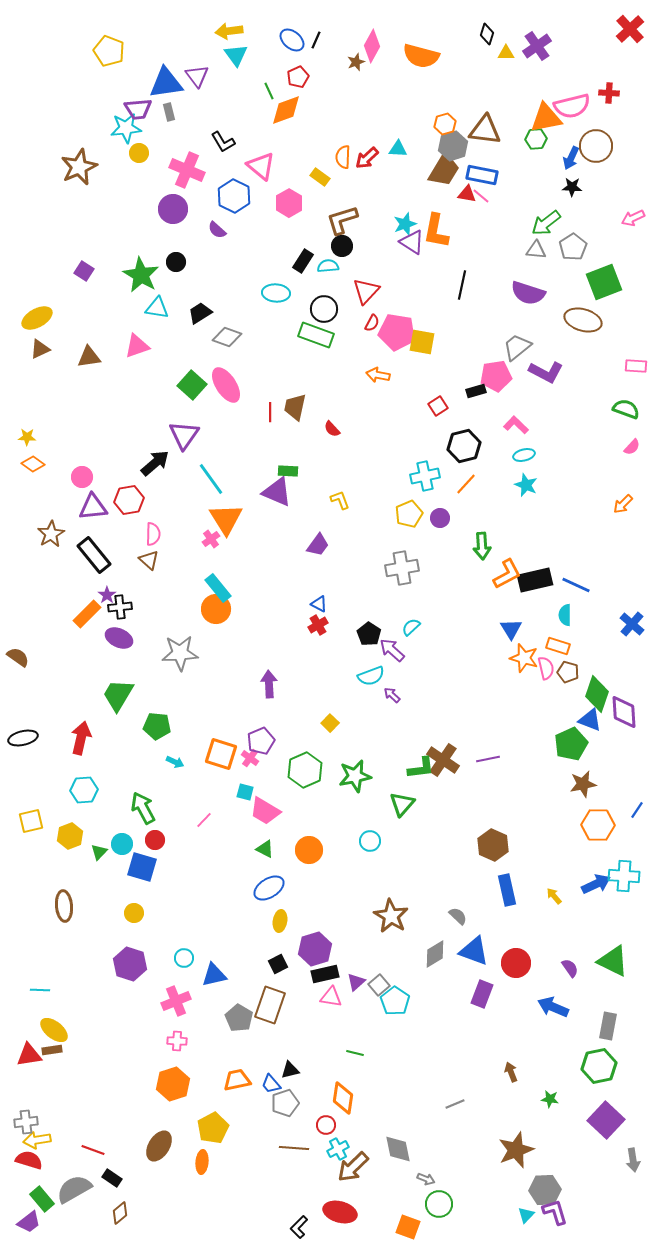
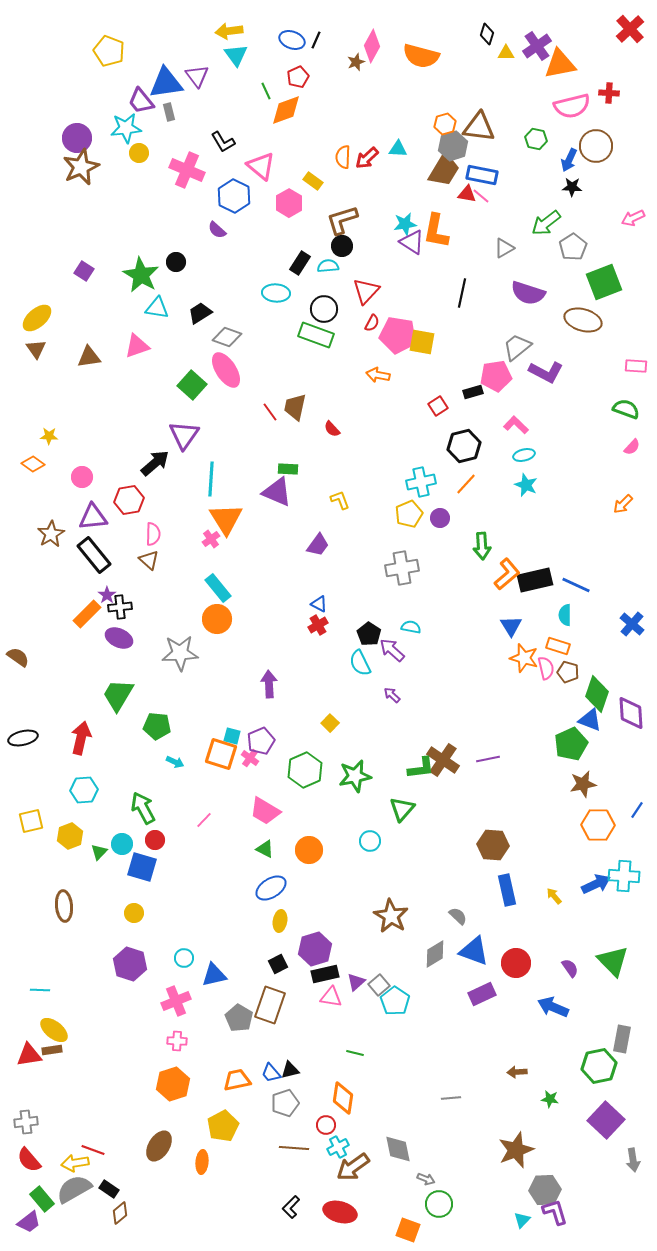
blue ellipse at (292, 40): rotated 20 degrees counterclockwise
green line at (269, 91): moved 3 px left
purple trapezoid at (138, 109): moved 3 px right, 8 px up; rotated 56 degrees clockwise
orange triangle at (546, 118): moved 14 px right, 54 px up
brown triangle at (485, 130): moved 6 px left, 3 px up
green hexagon at (536, 139): rotated 15 degrees clockwise
blue arrow at (571, 158): moved 2 px left, 2 px down
brown star at (79, 167): moved 2 px right
yellow rectangle at (320, 177): moved 7 px left, 4 px down
purple circle at (173, 209): moved 96 px left, 71 px up
cyan star at (405, 224): rotated 10 degrees clockwise
gray triangle at (536, 250): moved 32 px left, 2 px up; rotated 35 degrees counterclockwise
black rectangle at (303, 261): moved 3 px left, 2 px down
black line at (462, 285): moved 8 px down
yellow ellipse at (37, 318): rotated 12 degrees counterclockwise
pink pentagon at (397, 332): moved 1 px right, 3 px down
brown triangle at (40, 349): moved 4 px left; rotated 40 degrees counterclockwise
pink ellipse at (226, 385): moved 15 px up
black rectangle at (476, 391): moved 3 px left, 1 px down
red line at (270, 412): rotated 36 degrees counterclockwise
yellow star at (27, 437): moved 22 px right, 1 px up
green rectangle at (288, 471): moved 2 px up
cyan cross at (425, 476): moved 4 px left, 6 px down
cyan line at (211, 479): rotated 40 degrees clockwise
purple triangle at (93, 507): moved 10 px down
orange L-shape at (507, 574): rotated 12 degrees counterclockwise
orange circle at (216, 609): moved 1 px right, 10 px down
cyan semicircle at (411, 627): rotated 54 degrees clockwise
blue triangle at (511, 629): moved 3 px up
cyan semicircle at (371, 676): moved 11 px left, 13 px up; rotated 84 degrees clockwise
purple diamond at (624, 712): moved 7 px right, 1 px down
cyan square at (245, 792): moved 13 px left, 56 px up
green triangle at (402, 804): moved 5 px down
brown hexagon at (493, 845): rotated 20 degrees counterclockwise
blue ellipse at (269, 888): moved 2 px right
green triangle at (613, 961): rotated 20 degrees clockwise
purple rectangle at (482, 994): rotated 44 degrees clockwise
gray rectangle at (608, 1026): moved 14 px right, 13 px down
brown arrow at (511, 1072): moved 6 px right; rotated 72 degrees counterclockwise
blue trapezoid at (271, 1084): moved 11 px up
gray line at (455, 1104): moved 4 px left, 6 px up; rotated 18 degrees clockwise
yellow pentagon at (213, 1128): moved 10 px right, 2 px up
yellow arrow at (37, 1140): moved 38 px right, 23 px down
cyan cross at (338, 1149): moved 2 px up
red semicircle at (29, 1160): rotated 148 degrees counterclockwise
brown arrow at (353, 1167): rotated 8 degrees clockwise
black rectangle at (112, 1178): moved 3 px left, 11 px down
cyan triangle at (526, 1215): moved 4 px left, 5 px down
black L-shape at (299, 1227): moved 8 px left, 20 px up
orange square at (408, 1227): moved 3 px down
